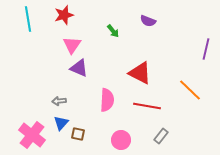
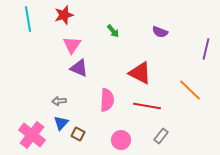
purple semicircle: moved 12 px right, 11 px down
brown square: rotated 16 degrees clockwise
